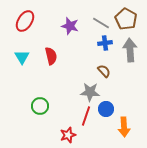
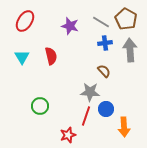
gray line: moved 1 px up
